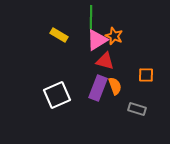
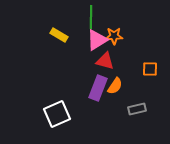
orange star: rotated 24 degrees counterclockwise
orange square: moved 4 px right, 6 px up
orange semicircle: rotated 54 degrees clockwise
white square: moved 19 px down
gray rectangle: rotated 30 degrees counterclockwise
